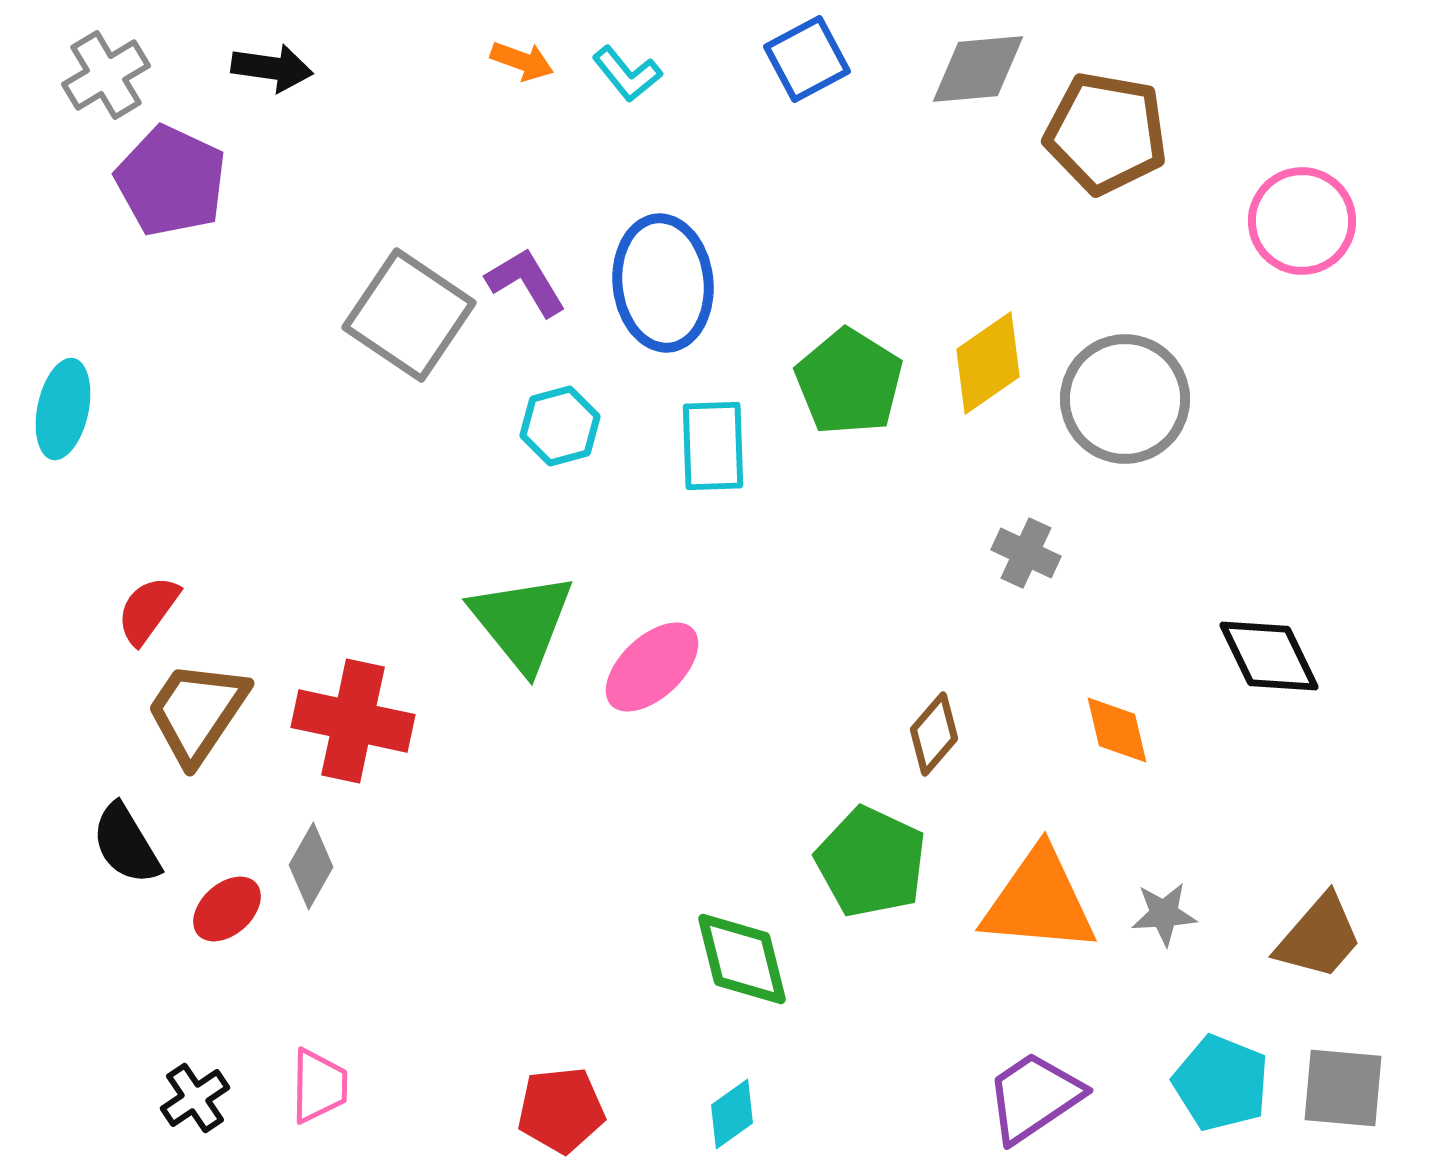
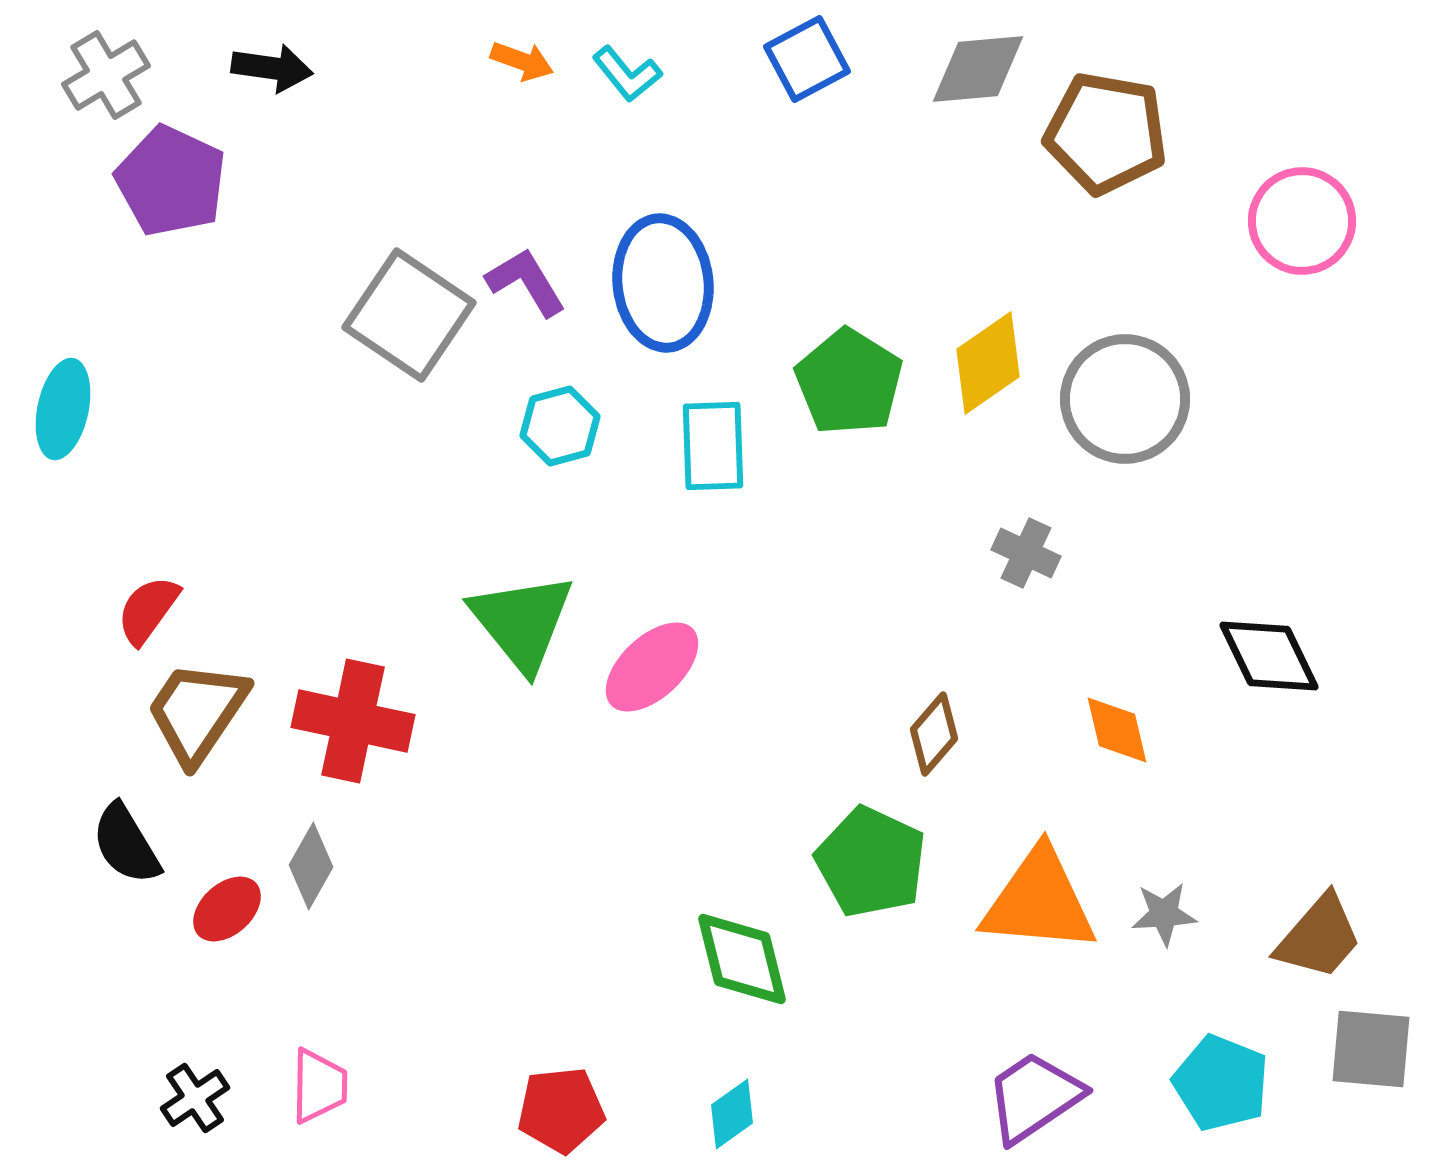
gray square at (1343, 1088): moved 28 px right, 39 px up
